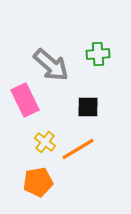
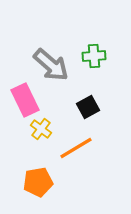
green cross: moved 4 px left, 2 px down
black square: rotated 30 degrees counterclockwise
yellow cross: moved 4 px left, 13 px up
orange line: moved 2 px left, 1 px up
